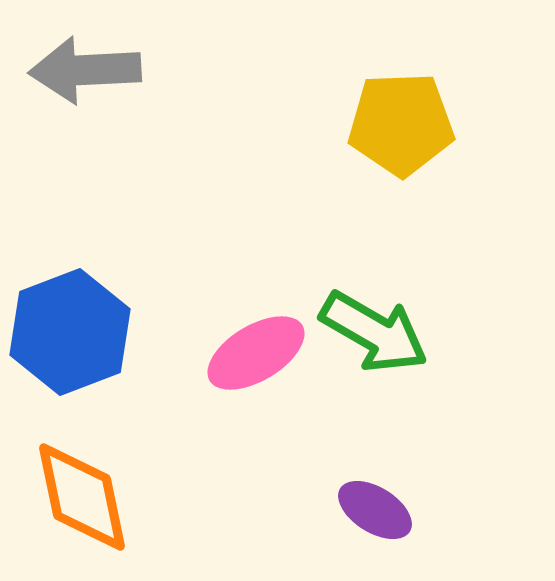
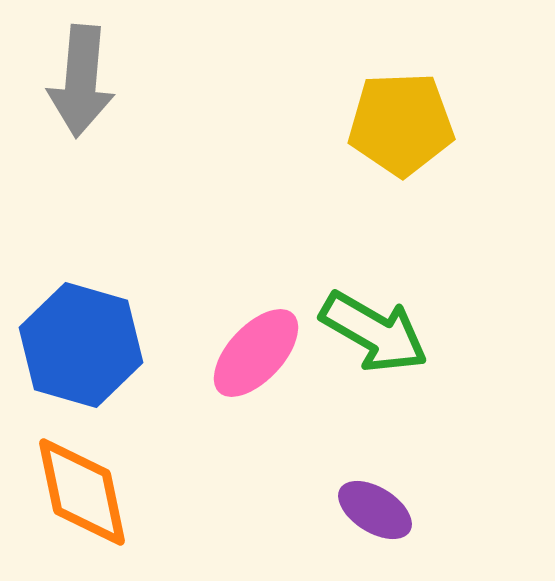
gray arrow: moved 4 px left, 11 px down; rotated 82 degrees counterclockwise
blue hexagon: moved 11 px right, 13 px down; rotated 23 degrees counterclockwise
pink ellipse: rotated 16 degrees counterclockwise
orange diamond: moved 5 px up
